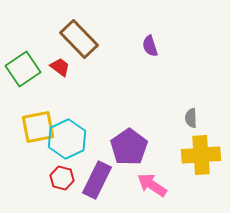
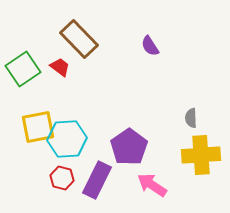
purple semicircle: rotated 15 degrees counterclockwise
cyan hexagon: rotated 21 degrees clockwise
